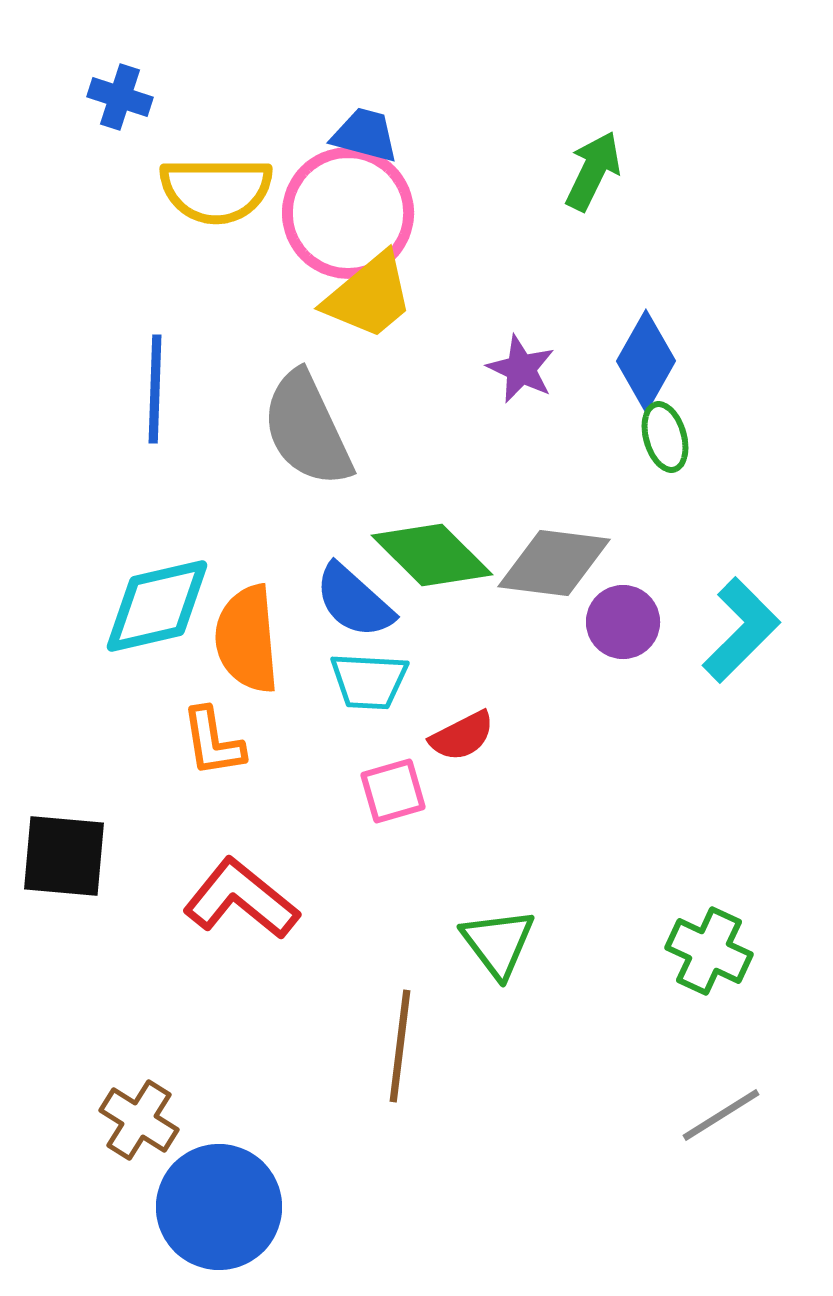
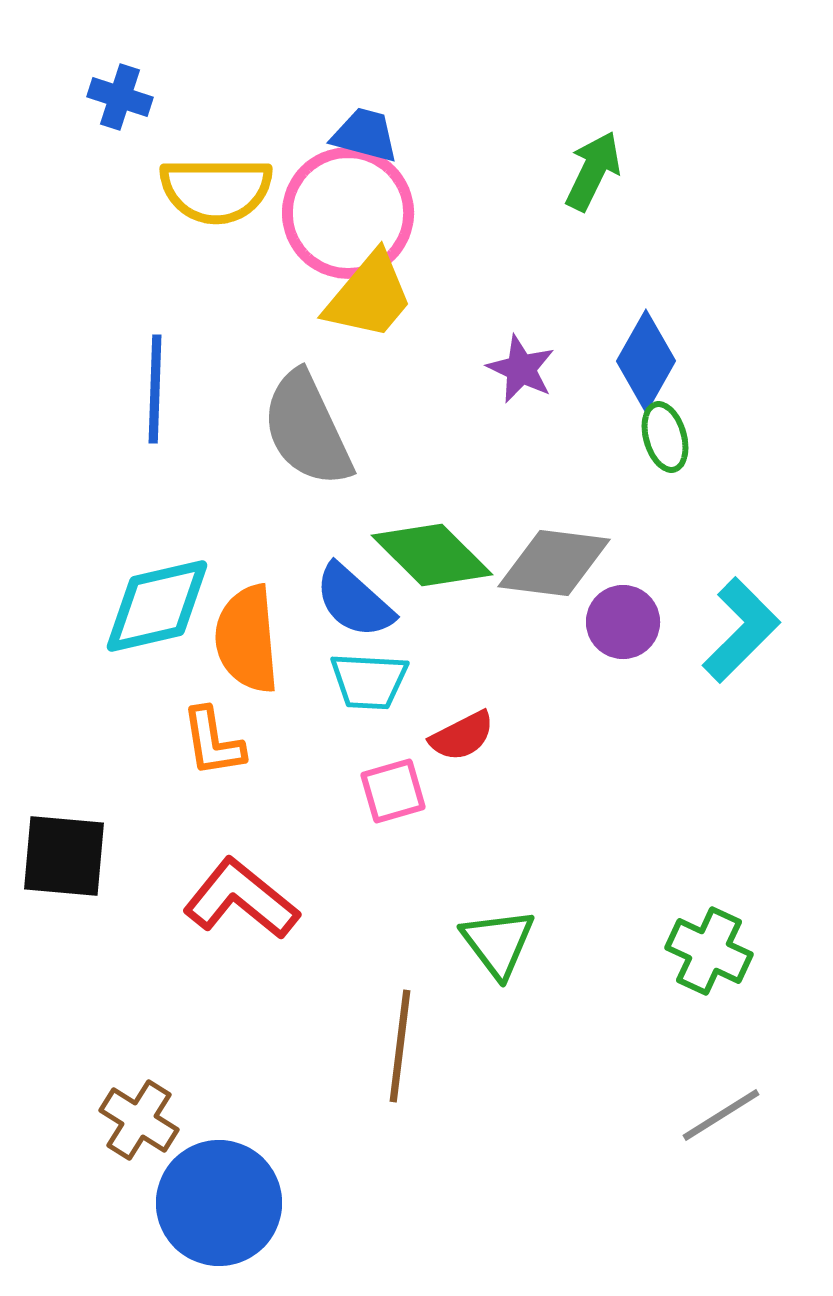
yellow trapezoid: rotated 10 degrees counterclockwise
blue circle: moved 4 px up
